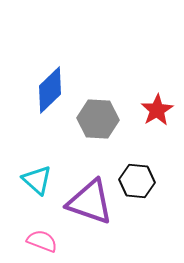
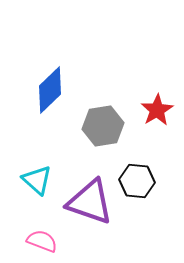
gray hexagon: moved 5 px right, 7 px down; rotated 12 degrees counterclockwise
